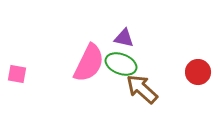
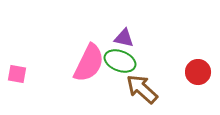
green ellipse: moved 1 px left, 3 px up
